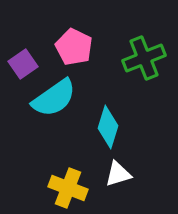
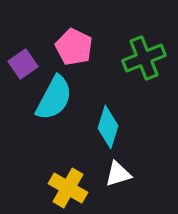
cyan semicircle: rotated 27 degrees counterclockwise
yellow cross: rotated 9 degrees clockwise
